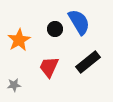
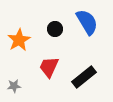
blue semicircle: moved 8 px right
black rectangle: moved 4 px left, 15 px down
gray star: moved 1 px down
